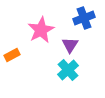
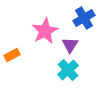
blue cross: rotated 10 degrees counterclockwise
pink star: moved 4 px right, 1 px down
